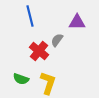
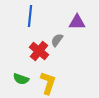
blue line: rotated 20 degrees clockwise
